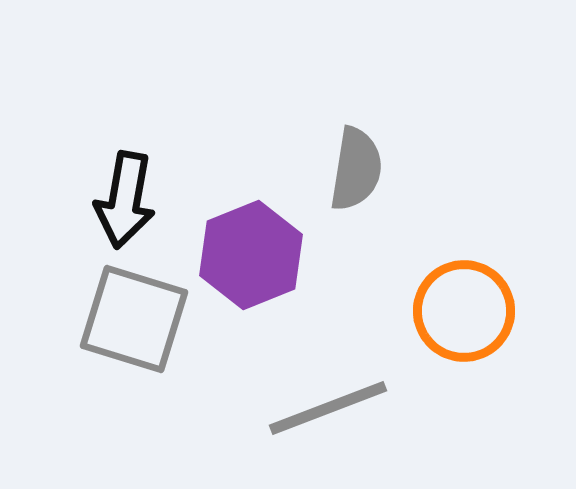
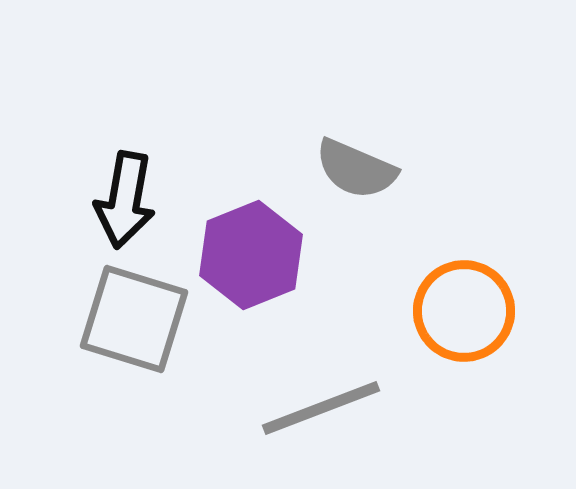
gray semicircle: rotated 104 degrees clockwise
gray line: moved 7 px left
